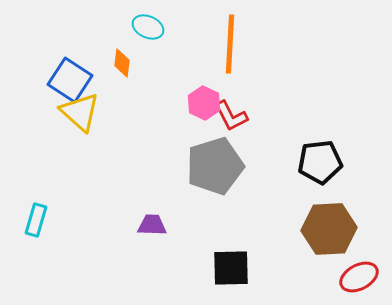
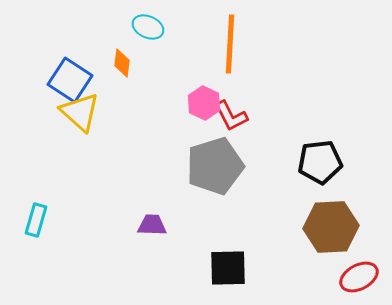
brown hexagon: moved 2 px right, 2 px up
black square: moved 3 px left
